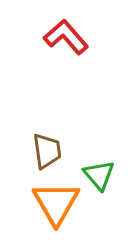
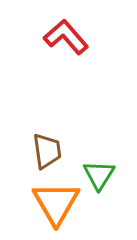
green triangle: rotated 12 degrees clockwise
